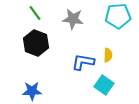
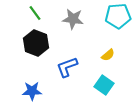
yellow semicircle: rotated 48 degrees clockwise
blue L-shape: moved 16 px left, 5 px down; rotated 30 degrees counterclockwise
